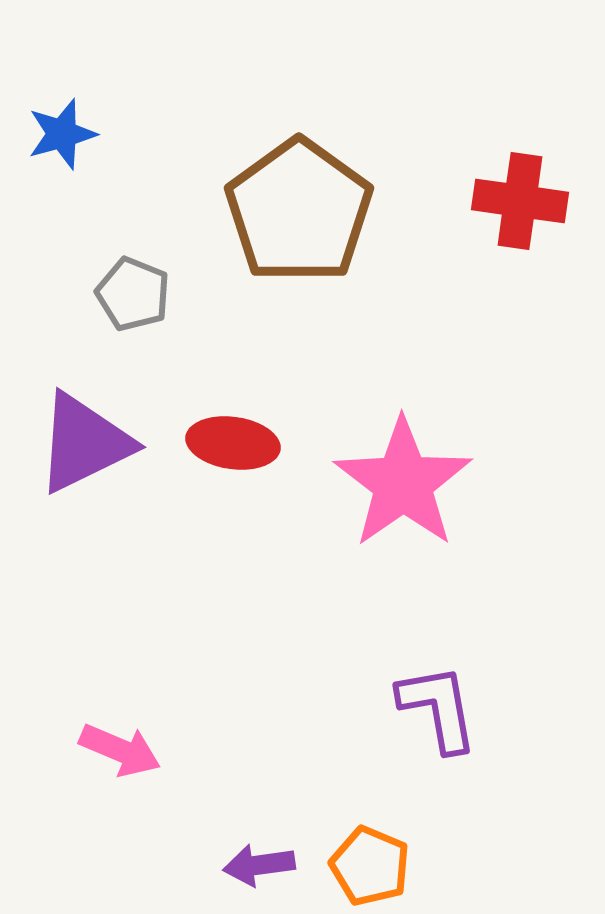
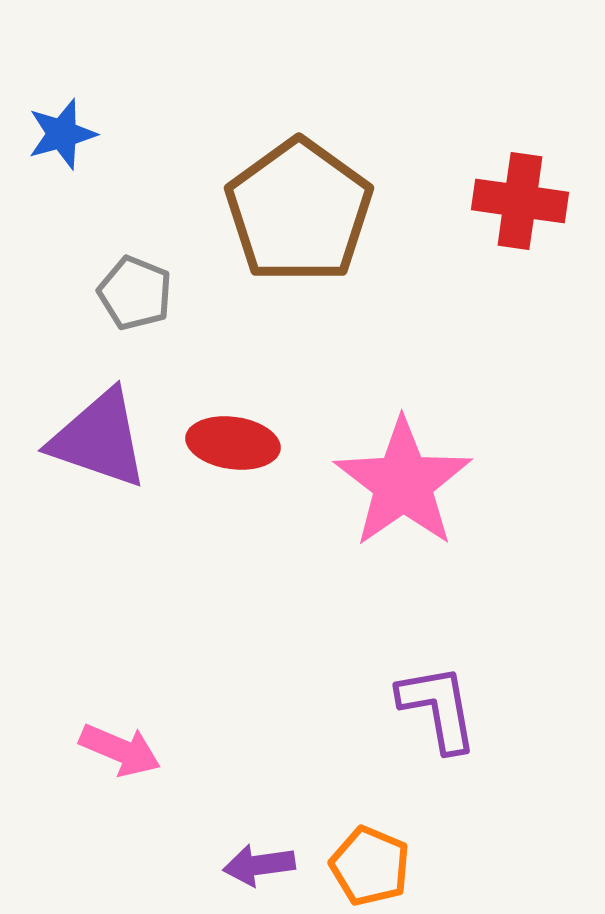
gray pentagon: moved 2 px right, 1 px up
purple triangle: moved 15 px right, 4 px up; rotated 45 degrees clockwise
